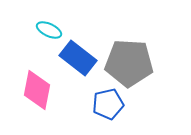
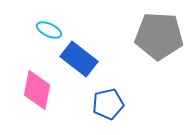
blue rectangle: moved 1 px right, 1 px down
gray pentagon: moved 30 px right, 27 px up
